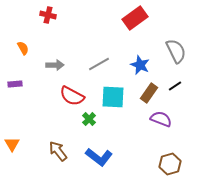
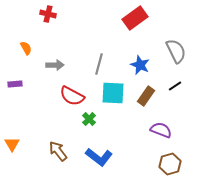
red cross: moved 1 px up
orange semicircle: moved 3 px right
gray line: rotated 45 degrees counterclockwise
brown rectangle: moved 3 px left, 3 px down
cyan square: moved 4 px up
purple semicircle: moved 11 px down
